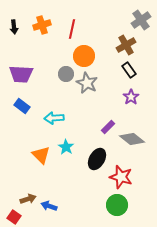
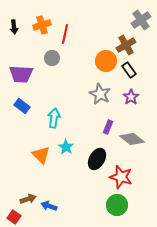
red line: moved 7 px left, 5 px down
orange circle: moved 22 px right, 5 px down
gray circle: moved 14 px left, 16 px up
gray star: moved 13 px right, 11 px down
cyan arrow: rotated 102 degrees clockwise
purple rectangle: rotated 24 degrees counterclockwise
